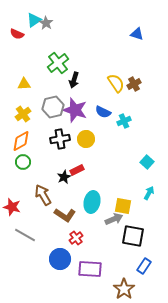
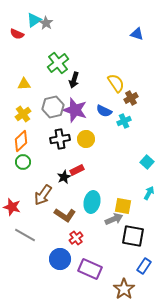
brown cross: moved 3 px left, 14 px down
blue semicircle: moved 1 px right, 1 px up
orange diamond: rotated 15 degrees counterclockwise
brown arrow: rotated 115 degrees counterclockwise
purple rectangle: rotated 20 degrees clockwise
